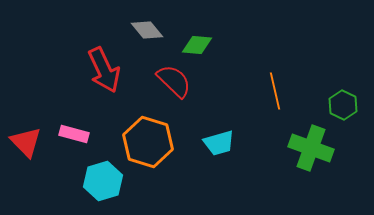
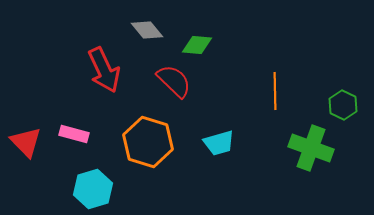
orange line: rotated 12 degrees clockwise
cyan hexagon: moved 10 px left, 8 px down
